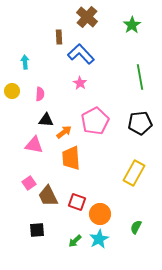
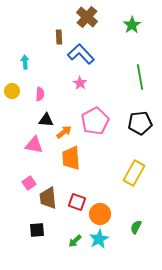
brown trapezoid: moved 2 px down; rotated 20 degrees clockwise
